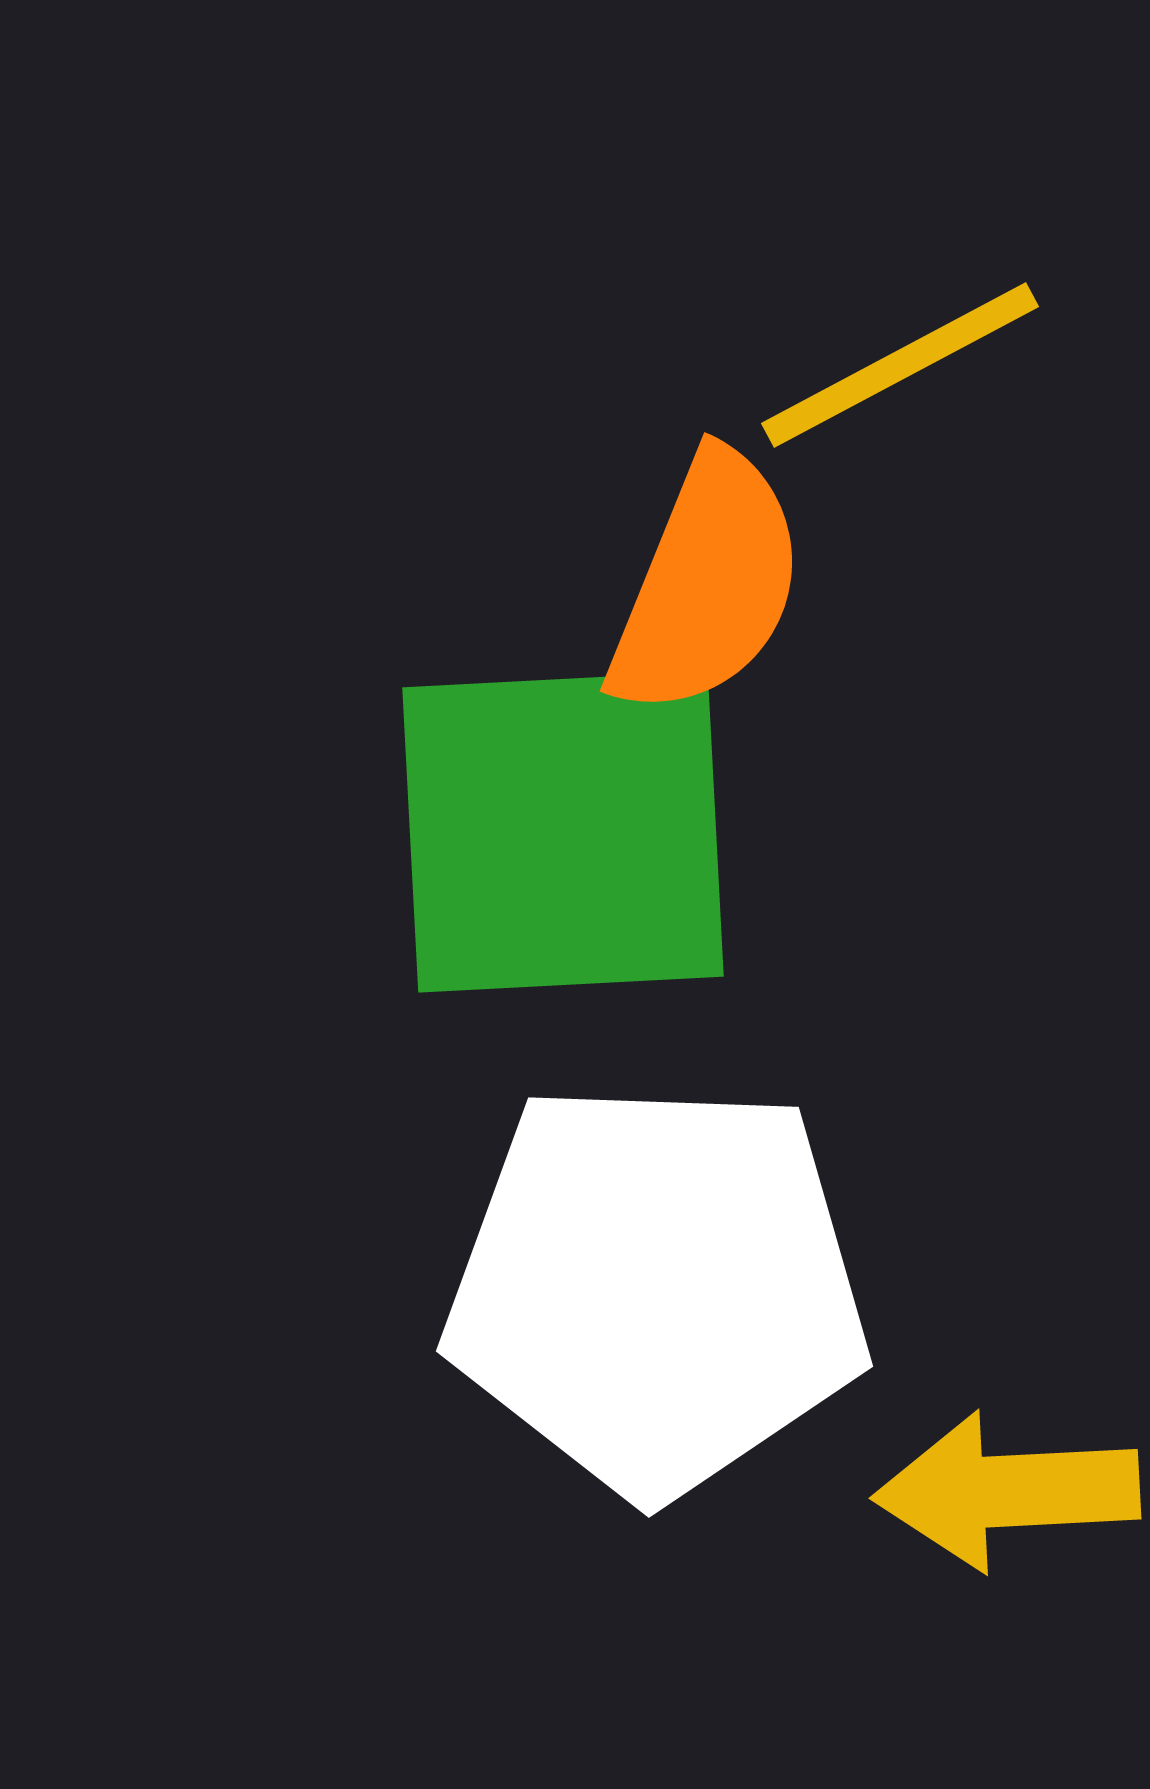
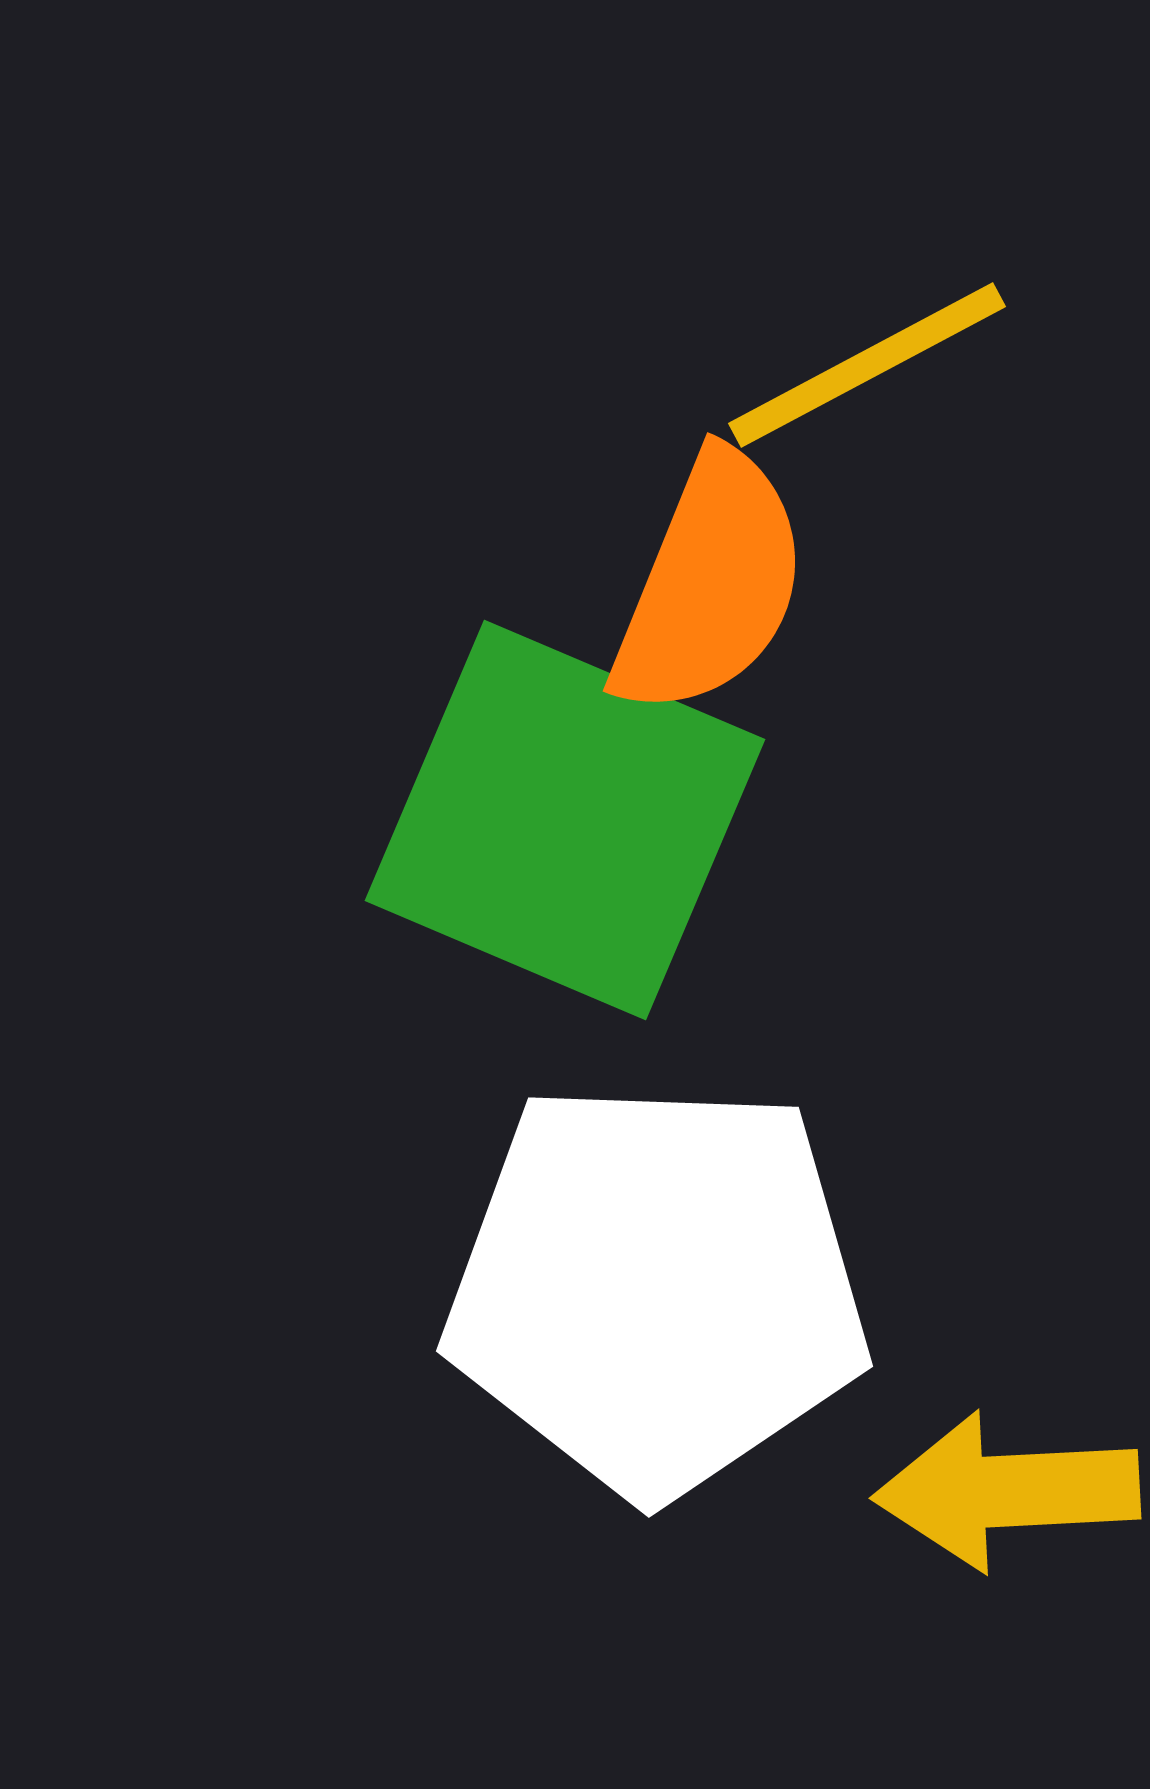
yellow line: moved 33 px left
orange semicircle: moved 3 px right
green square: moved 2 px right, 12 px up; rotated 26 degrees clockwise
